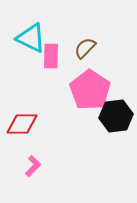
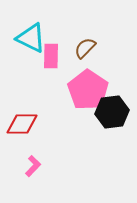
pink pentagon: moved 2 px left
black hexagon: moved 4 px left, 4 px up
